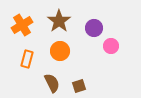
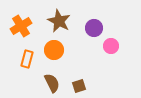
brown star: rotated 10 degrees counterclockwise
orange cross: moved 1 px left, 1 px down
orange circle: moved 6 px left, 1 px up
